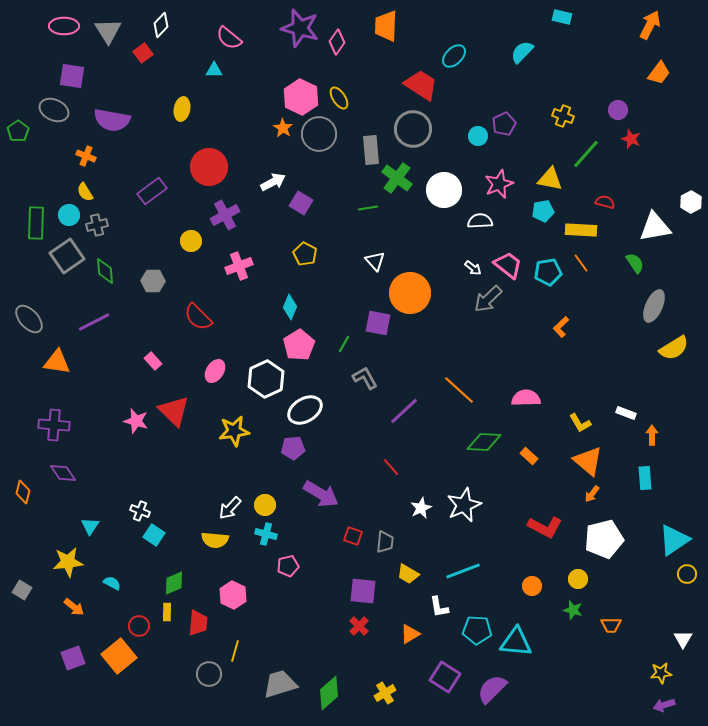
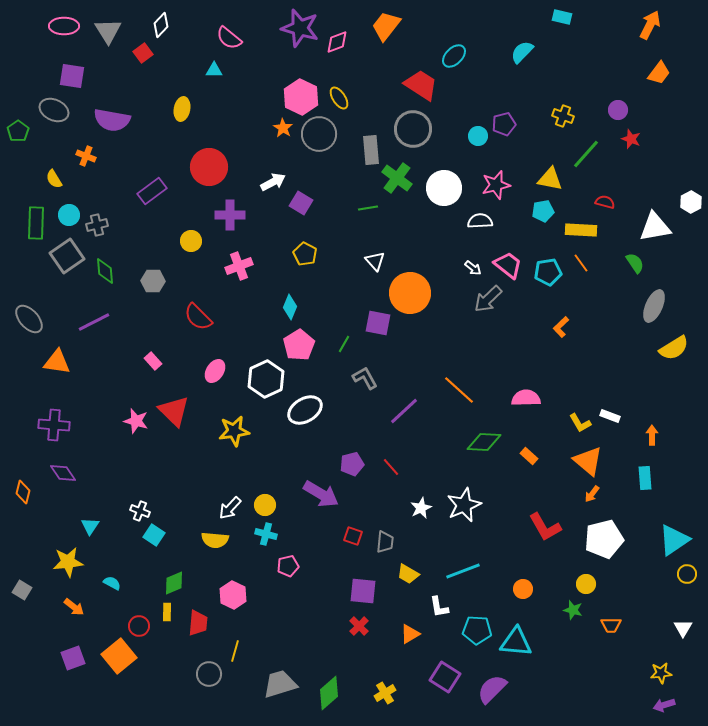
orange trapezoid at (386, 26): rotated 36 degrees clockwise
pink diamond at (337, 42): rotated 35 degrees clockwise
purple pentagon at (504, 124): rotated 10 degrees clockwise
pink star at (499, 184): moved 3 px left, 1 px down; rotated 8 degrees clockwise
white circle at (444, 190): moved 2 px up
yellow semicircle at (85, 192): moved 31 px left, 13 px up
purple cross at (225, 215): moved 5 px right; rotated 28 degrees clockwise
white rectangle at (626, 413): moved 16 px left, 3 px down
purple pentagon at (293, 448): moved 59 px right, 16 px down; rotated 10 degrees counterclockwise
red L-shape at (545, 527): rotated 32 degrees clockwise
yellow circle at (578, 579): moved 8 px right, 5 px down
orange circle at (532, 586): moved 9 px left, 3 px down
white triangle at (683, 639): moved 11 px up
